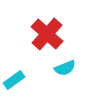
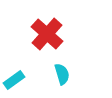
cyan semicircle: moved 3 px left, 6 px down; rotated 85 degrees counterclockwise
